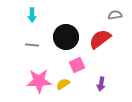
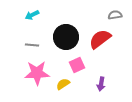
cyan arrow: rotated 64 degrees clockwise
pink star: moved 2 px left, 8 px up
